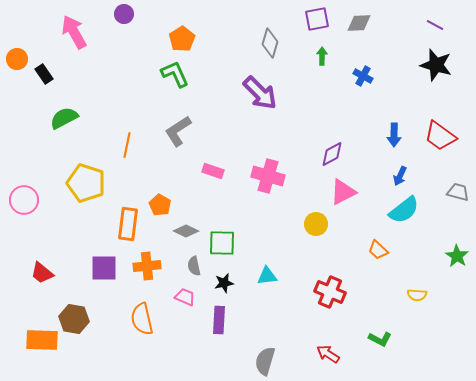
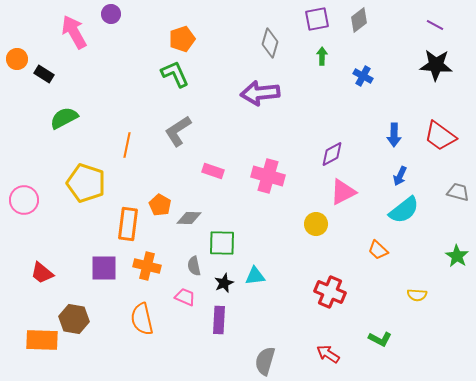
purple circle at (124, 14): moved 13 px left
gray diamond at (359, 23): moved 3 px up; rotated 35 degrees counterclockwise
orange pentagon at (182, 39): rotated 15 degrees clockwise
black star at (436, 65): rotated 12 degrees counterclockwise
black rectangle at (44, 74): rotated 24 degrees counterclockwise
purple arrow at (260, 93): rotated 129 degrees clockwise
gray diamond at (186, 231): moved 3 px right, 13 px up; rotated 25 degrees counterclockwise
orange cross at (147, 266): rotated 20 degrees clockwise
cyan triangle at (267, 276): moved 12 px left
black star at (224, 283): rotated 12 degrees counterclockwise
